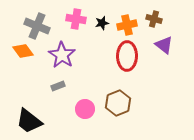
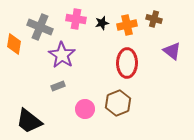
gray cross: moved 3 px right, 1 px down
purple triangle: moved 8 px right, 6 px down
orange diamond: moved 9 px left, 7 px up; rotated 45 degrees clockwise
red ellipse: moved 7 px down
